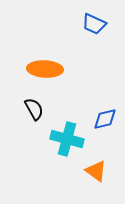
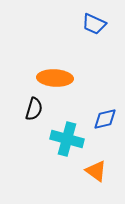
orange ellipse: moved 10 px right, 9 px down
black semicircle: rotated 45 degrees clockwise
